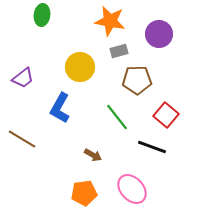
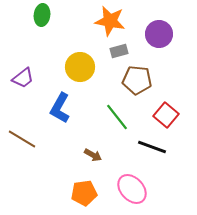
brown pentagon: rotated 8 degrees clockwise
